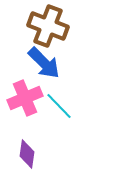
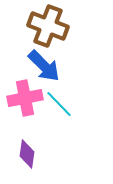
blue arrow: moved 3 px down
pink cross: rotated 12 degrees clockwise
cyan line: moved 2 px up
